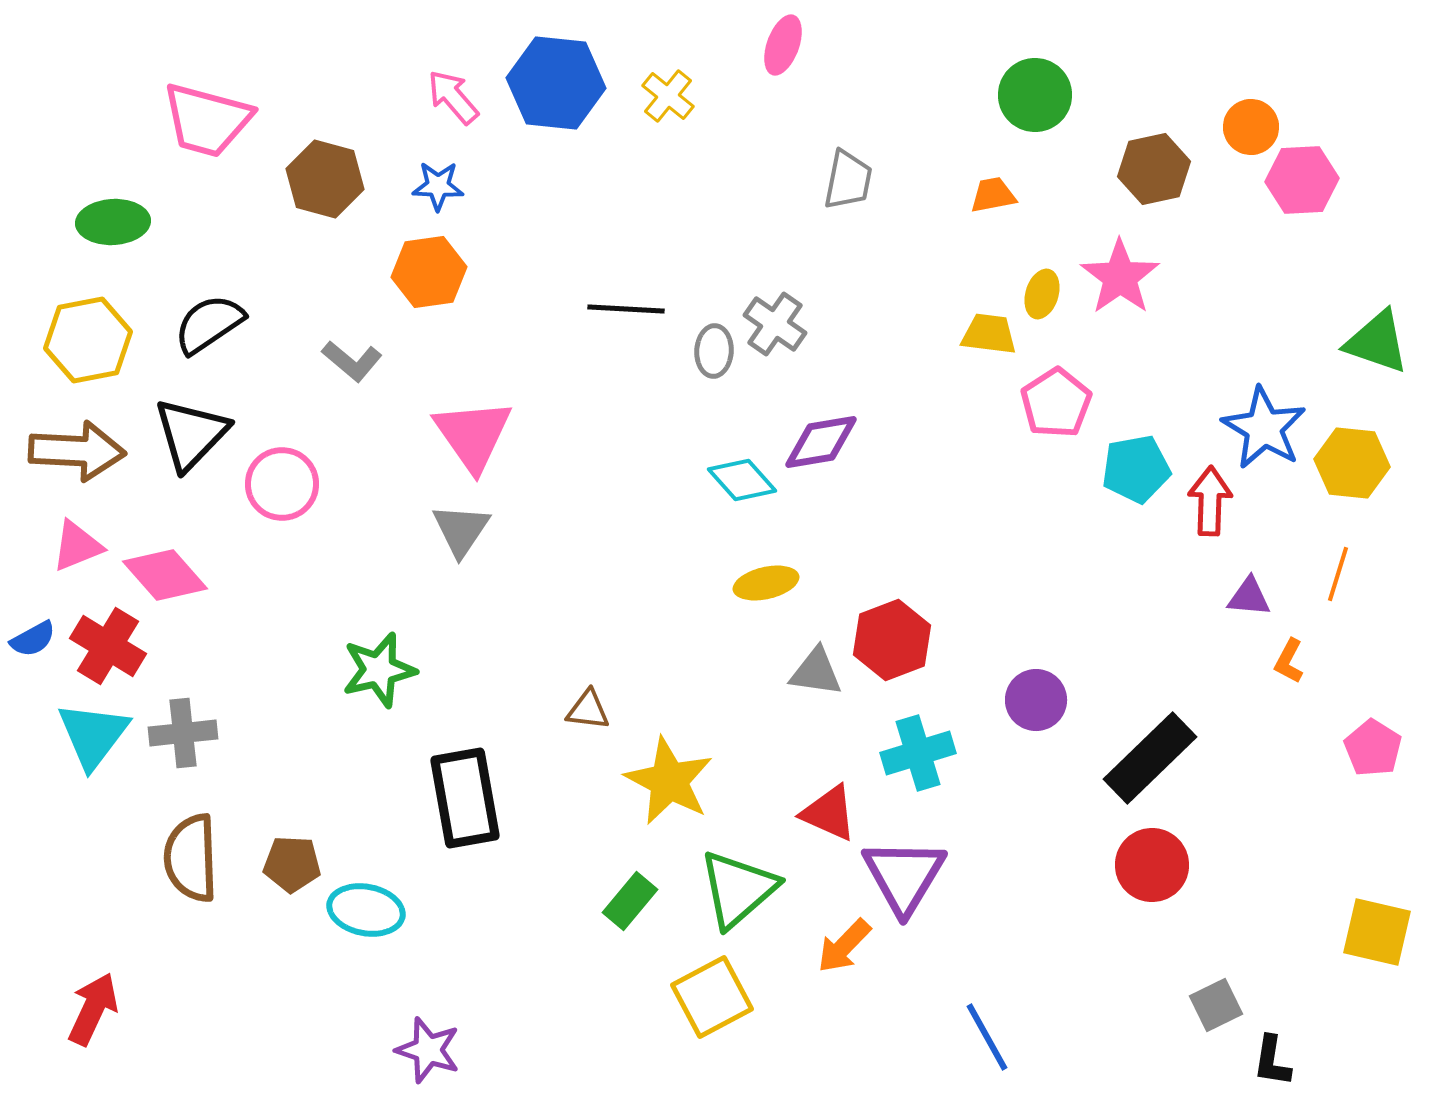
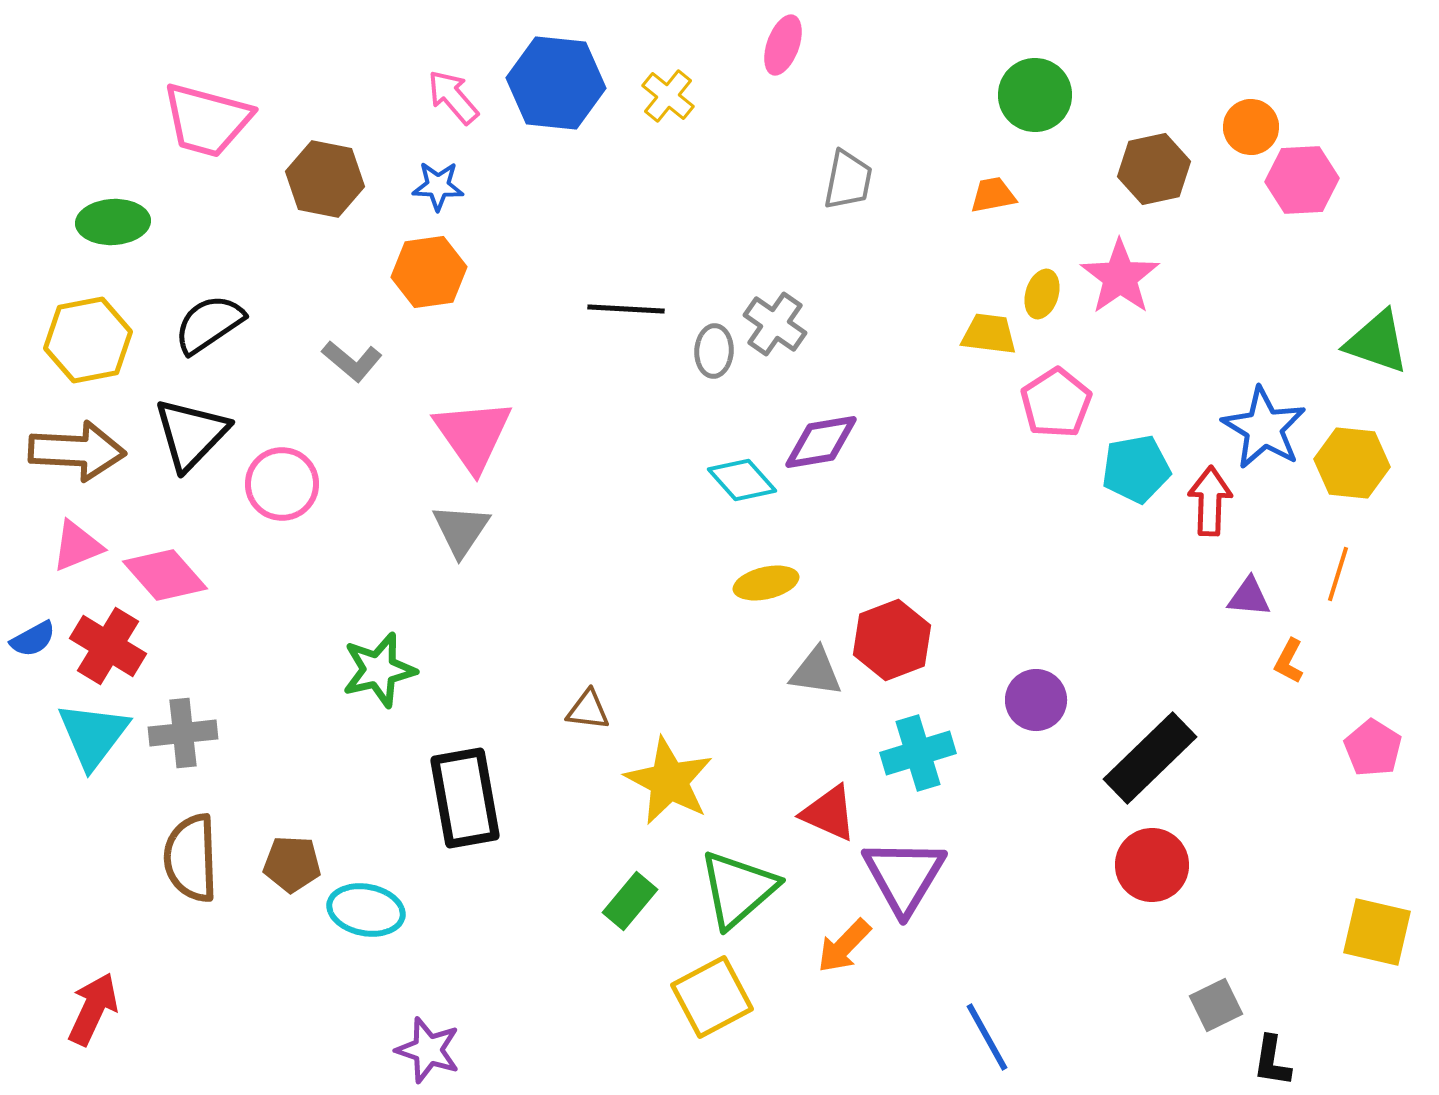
brown hexagon at (325, 179): rotated 4 degrees counterclockwise
